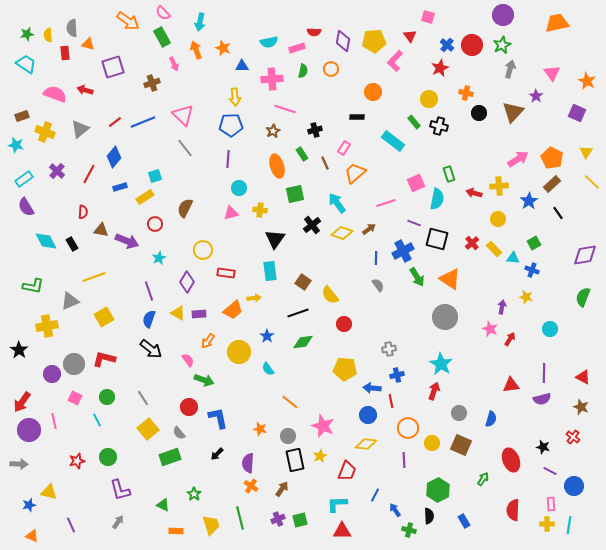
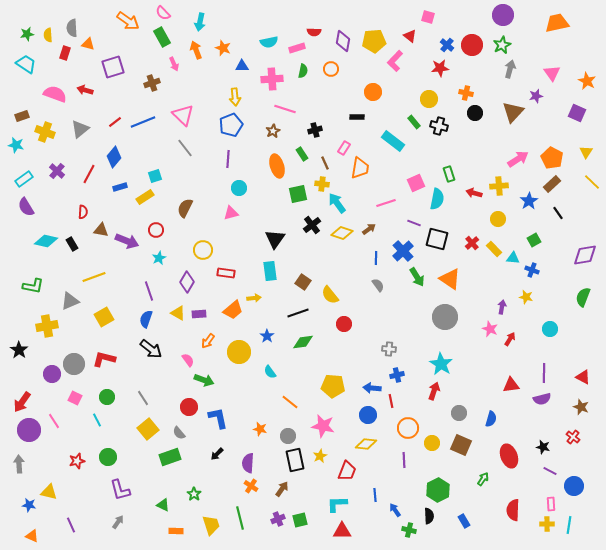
red triangle at (410, 36): rotated 16 degrees counterclockwise
red rectangle at (65, 53): rotated 24 degrees clockwise
red star at (440, 68): rotated 18 degrees clockwise
purple star at (536, 96): rotated 24 degrees clockwise
black circle at (479, 113): moved 4 px left
blue pentagon at (231, 125): rotated 20 degrees counterclockwise
orange trapezoid at (355, 173): moved 5 px right, 5 px up; rotated 140 degrees clockwise
green square at (295, 194): moved 3 px right
yellow cross at (260, 210): moved 62 px right, 26 px up
red circle at (155, 224): moved 1 px right, 6 px down
cyan diamond at (46, 241): rotated 50 degrees counterclockwise
green square at (534, 243): moved 3 px up
blue cross at (403, 251): rotated 15 degrees counterclockwise
blue semicircle at (149, 319): moved 3 px left
gray cross at (389, 349): rotated 16 degrees clockwise
cyan semicircle at (268, 369): moved 2 px right, 3 px down
yellow pentagon at (345, 369): moved 12 px left, 17 px down
pink line at (54, 421): rotated 21 degrees counterclockwise
pink star at (323, 426): rotated 10 degrees counterclockwise
red ellipse at (511, 460): moved 2 px left, 4 px up
gray arrow at (19, 464): rotated 96 degrees counterclockwise
blue line at (375, 495): rotated 32 degrees counterclockwise
blue star at (29, 505): rotated 24 degrees clockwise
